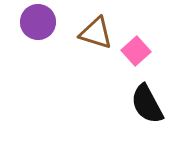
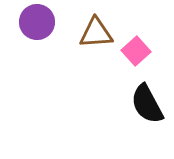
purple circle: moved 1 px left
brown triangle: rotated 21 degrees counterclockwise
